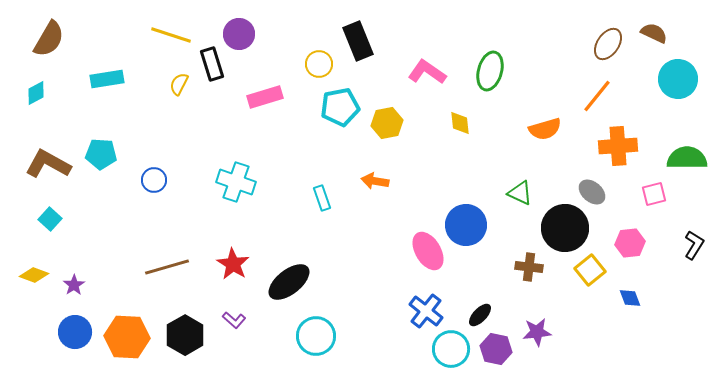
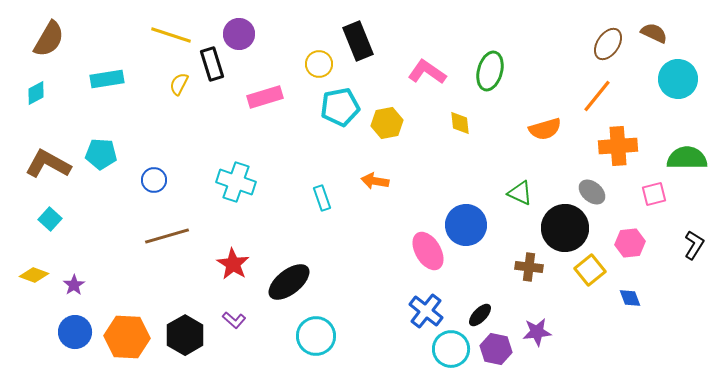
brown line at (167, 267): moved 31 px up
